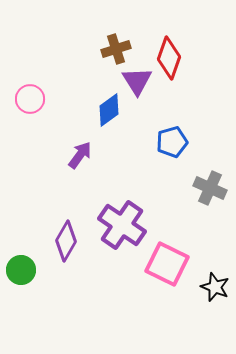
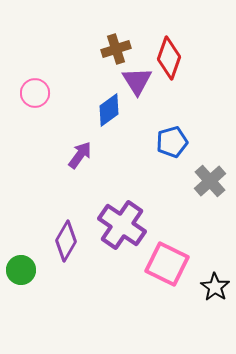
pink circle: moved 5 px right, 6 px up
gray cross: moved 7 px up; rotated 24 degrees clockwise
black star: rotated 12 degrees clockwise
